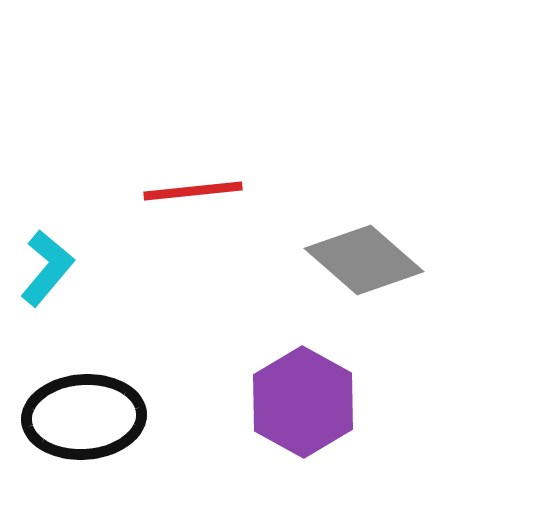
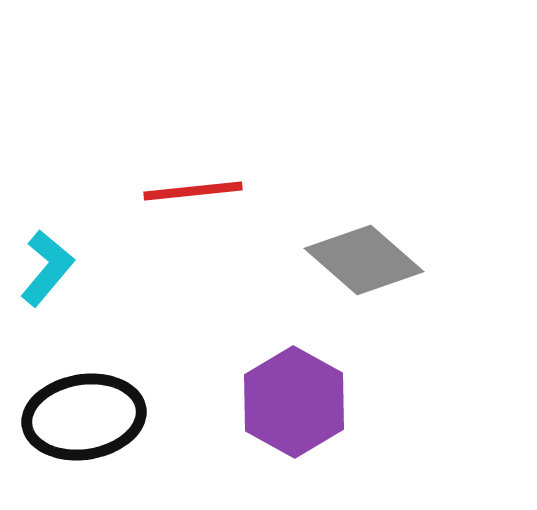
purple hexagon: moved 9 px left
black ellipse: rotated 5 degrees counterclockwise
